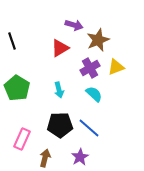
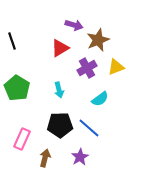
purple cross: moved 3 px left
cyan semicircle: moved 6 px right, 5 px down; rotated 102 degrees clockwise
